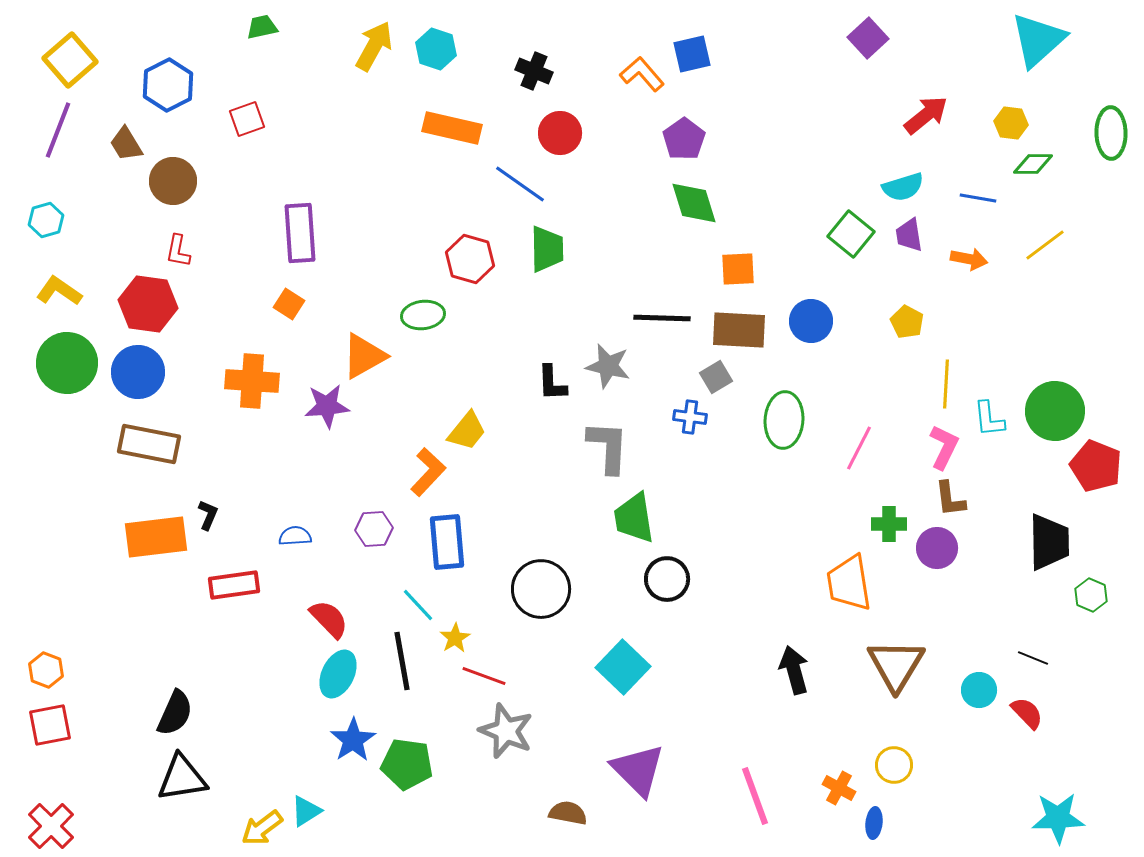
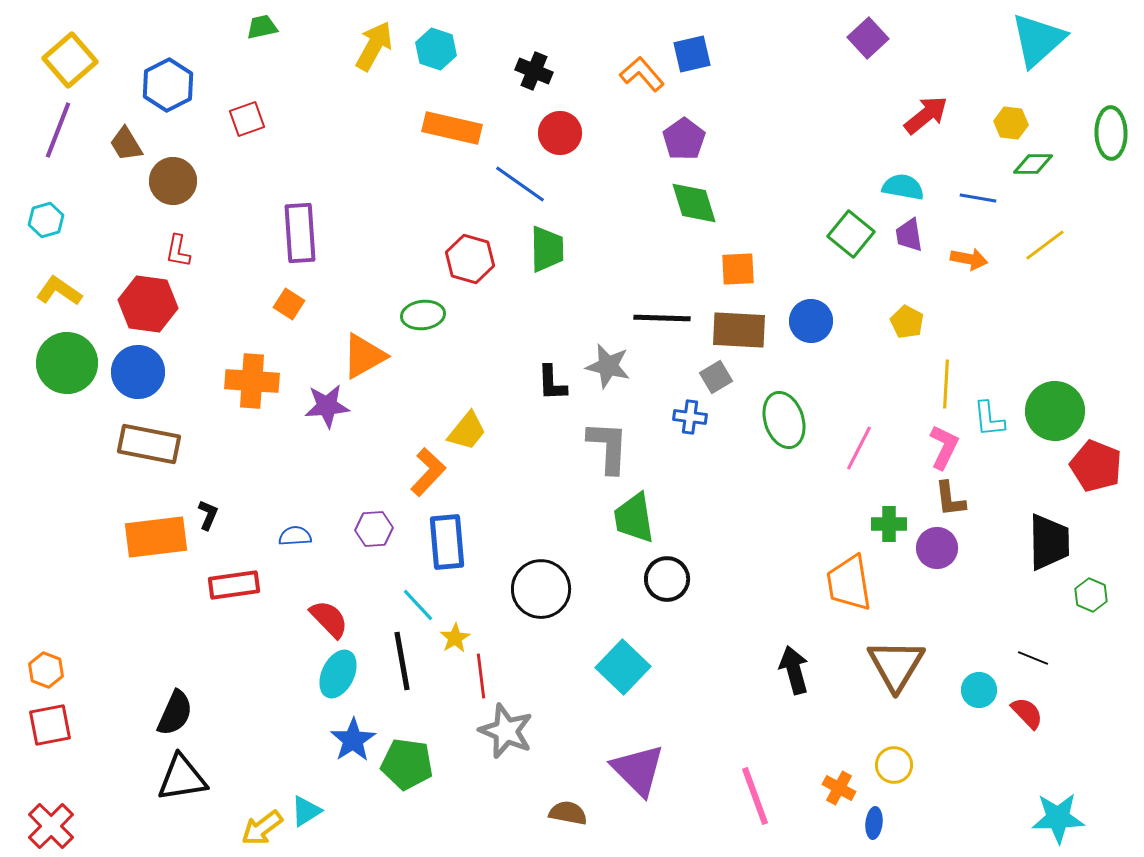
cyan semicircle at (903, 187): rotated 153 degrees counterclockwise
green ellipse at (784, 420): rotated 22 degrees counterclockwise
red line at (484, 676): moved 3 px left; rotated 63 degrees clockwise
